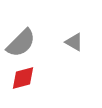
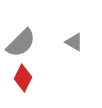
red diamond: rotated 48 degrees counterclockwise
